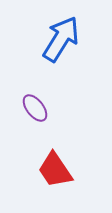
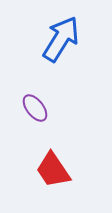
red trapezoid: moved 2 px left
